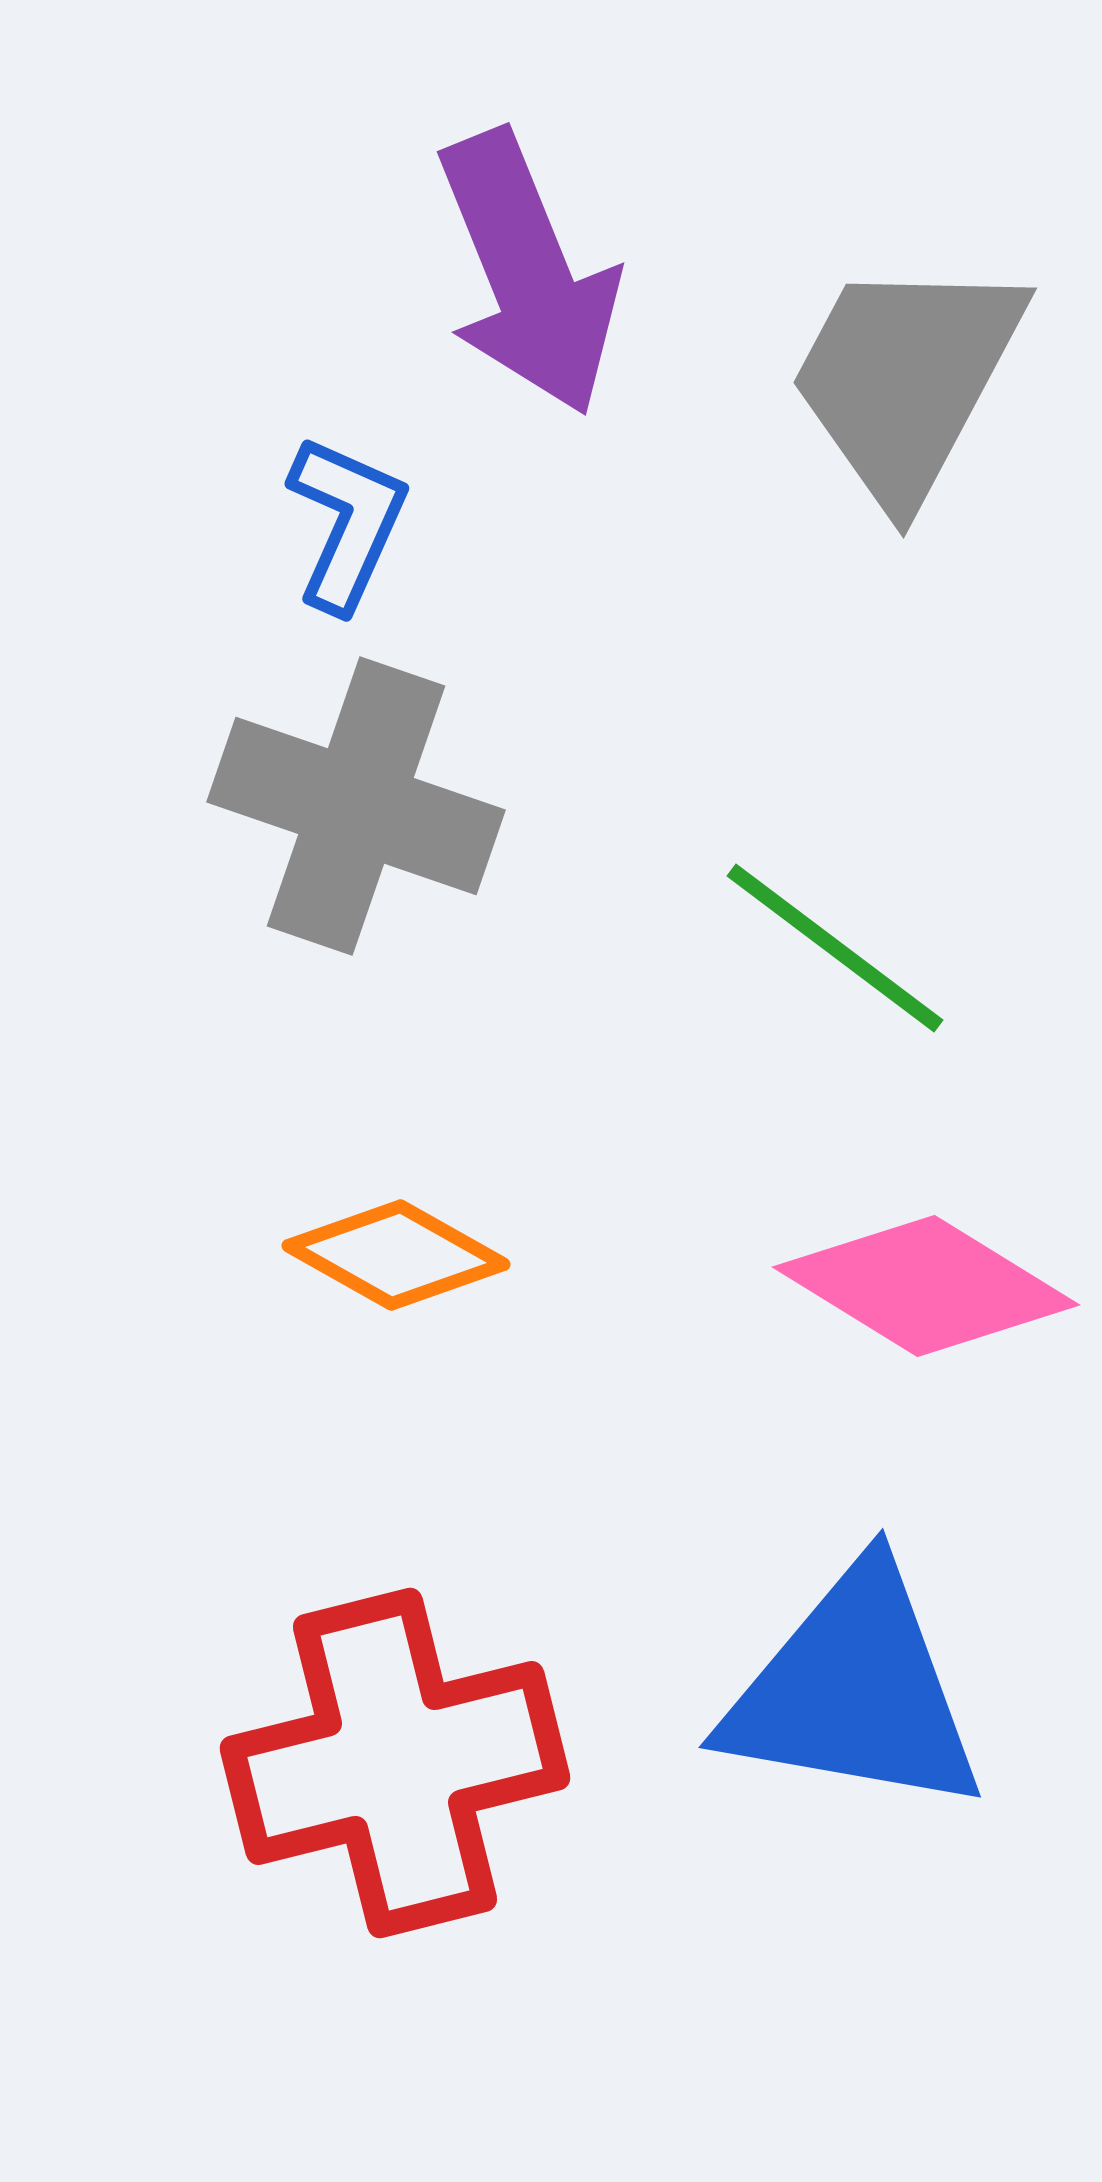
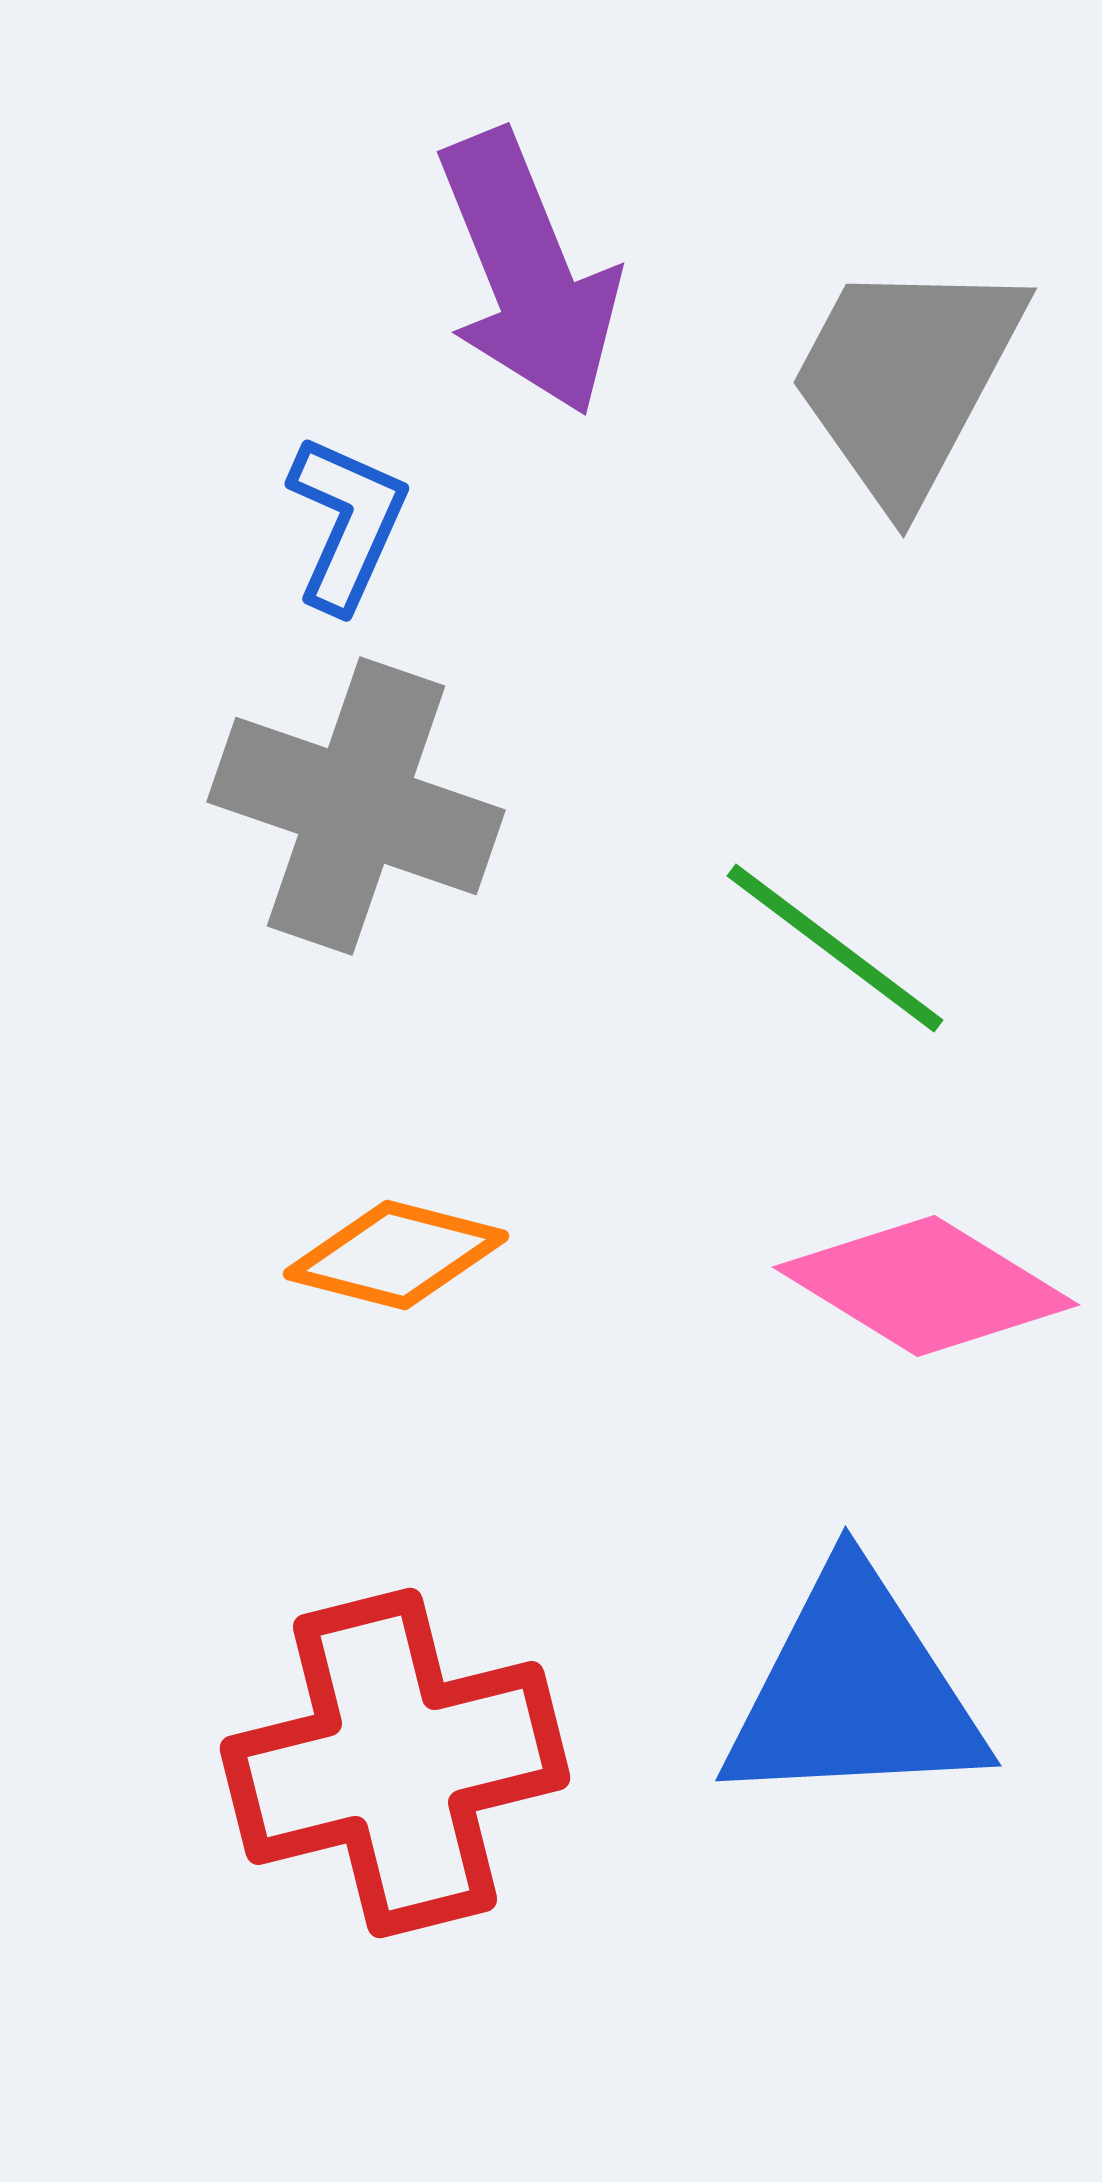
orange diamond: rotated 15 degrees counterclockwise
blue triangle: rotated 13 degrees counterclockwise
